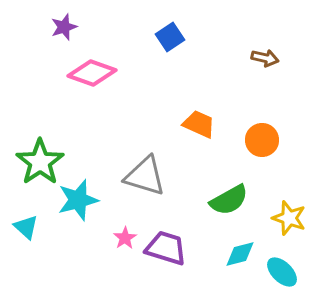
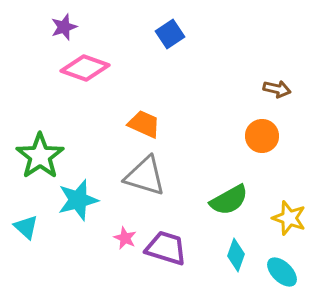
blue square: moved 3 px up
brown arrow: moved 12 px right, 31 px down
pink diamond: moved 7 px left, 5 px up
orange trapezoid: moved 55 px left
orange circle: moved 4 px up
green star: moved 6 px up
pink star: rotated 15 degrees counterclockwise
cyan diamond: moved 4 px left, 1 px down; rotated 56 degrees counterclockwise
